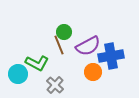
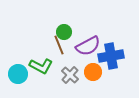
green L-shape: moved 4 px right, 3 px down
gray cross: moved 15 px right, 10 px up
